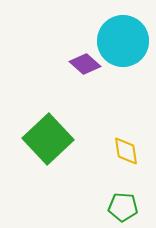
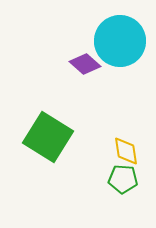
cyan circle: moved 3 px left
green square: moved 2 px up; rotated 15 degrees counterclockwise
green pentagon: moved 28 px up
